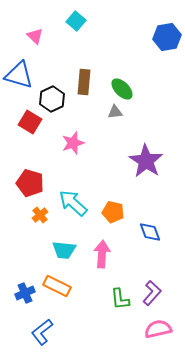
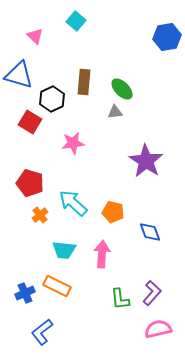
pink star: rotated 10 degrees clockwise
